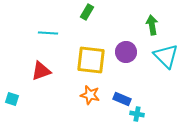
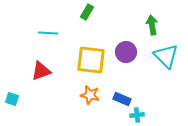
cyan cross: moved 1 px down; rotated 16 degrees counterclockwise
